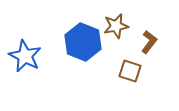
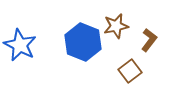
brown L-shape: moved 2 px up
blue star: moved 5 px left, 11 px up
brown square: rotated 35 degrees clockwise
